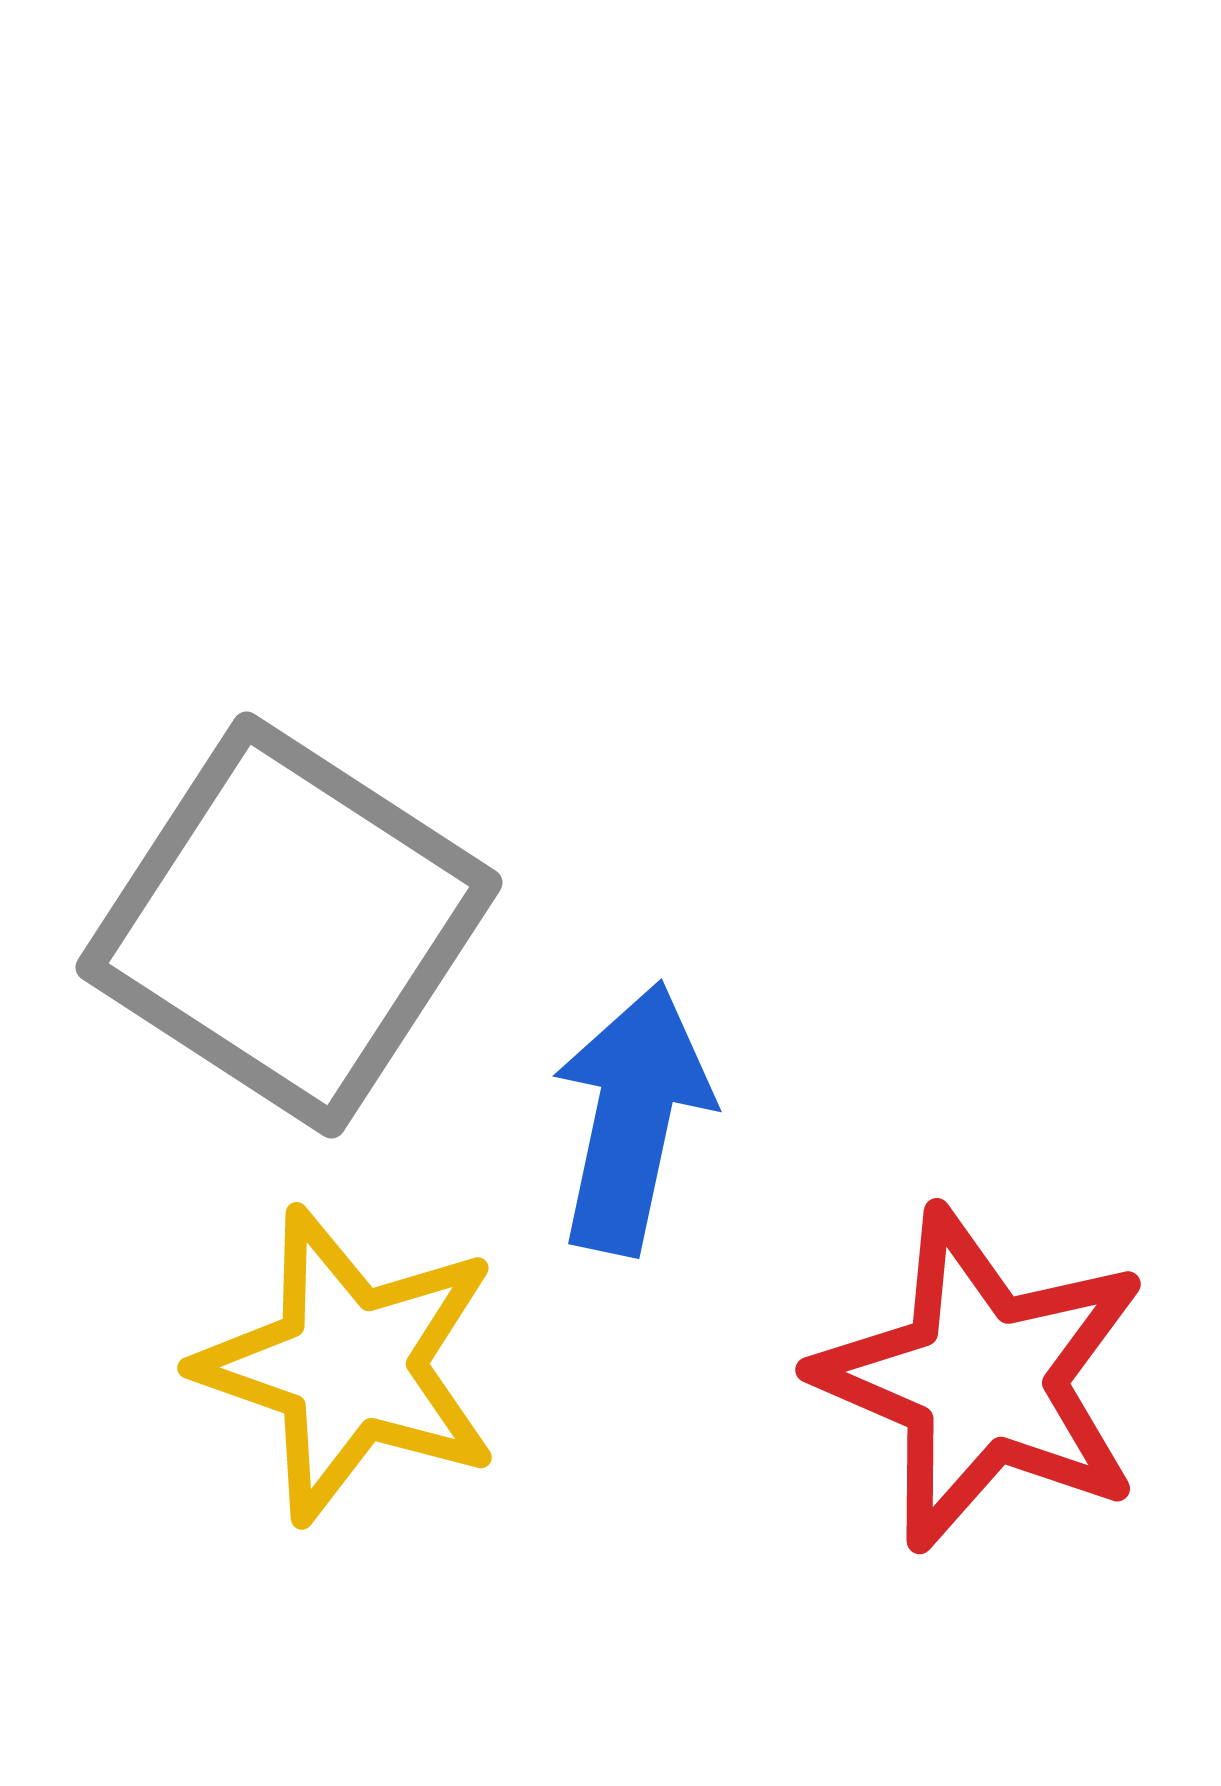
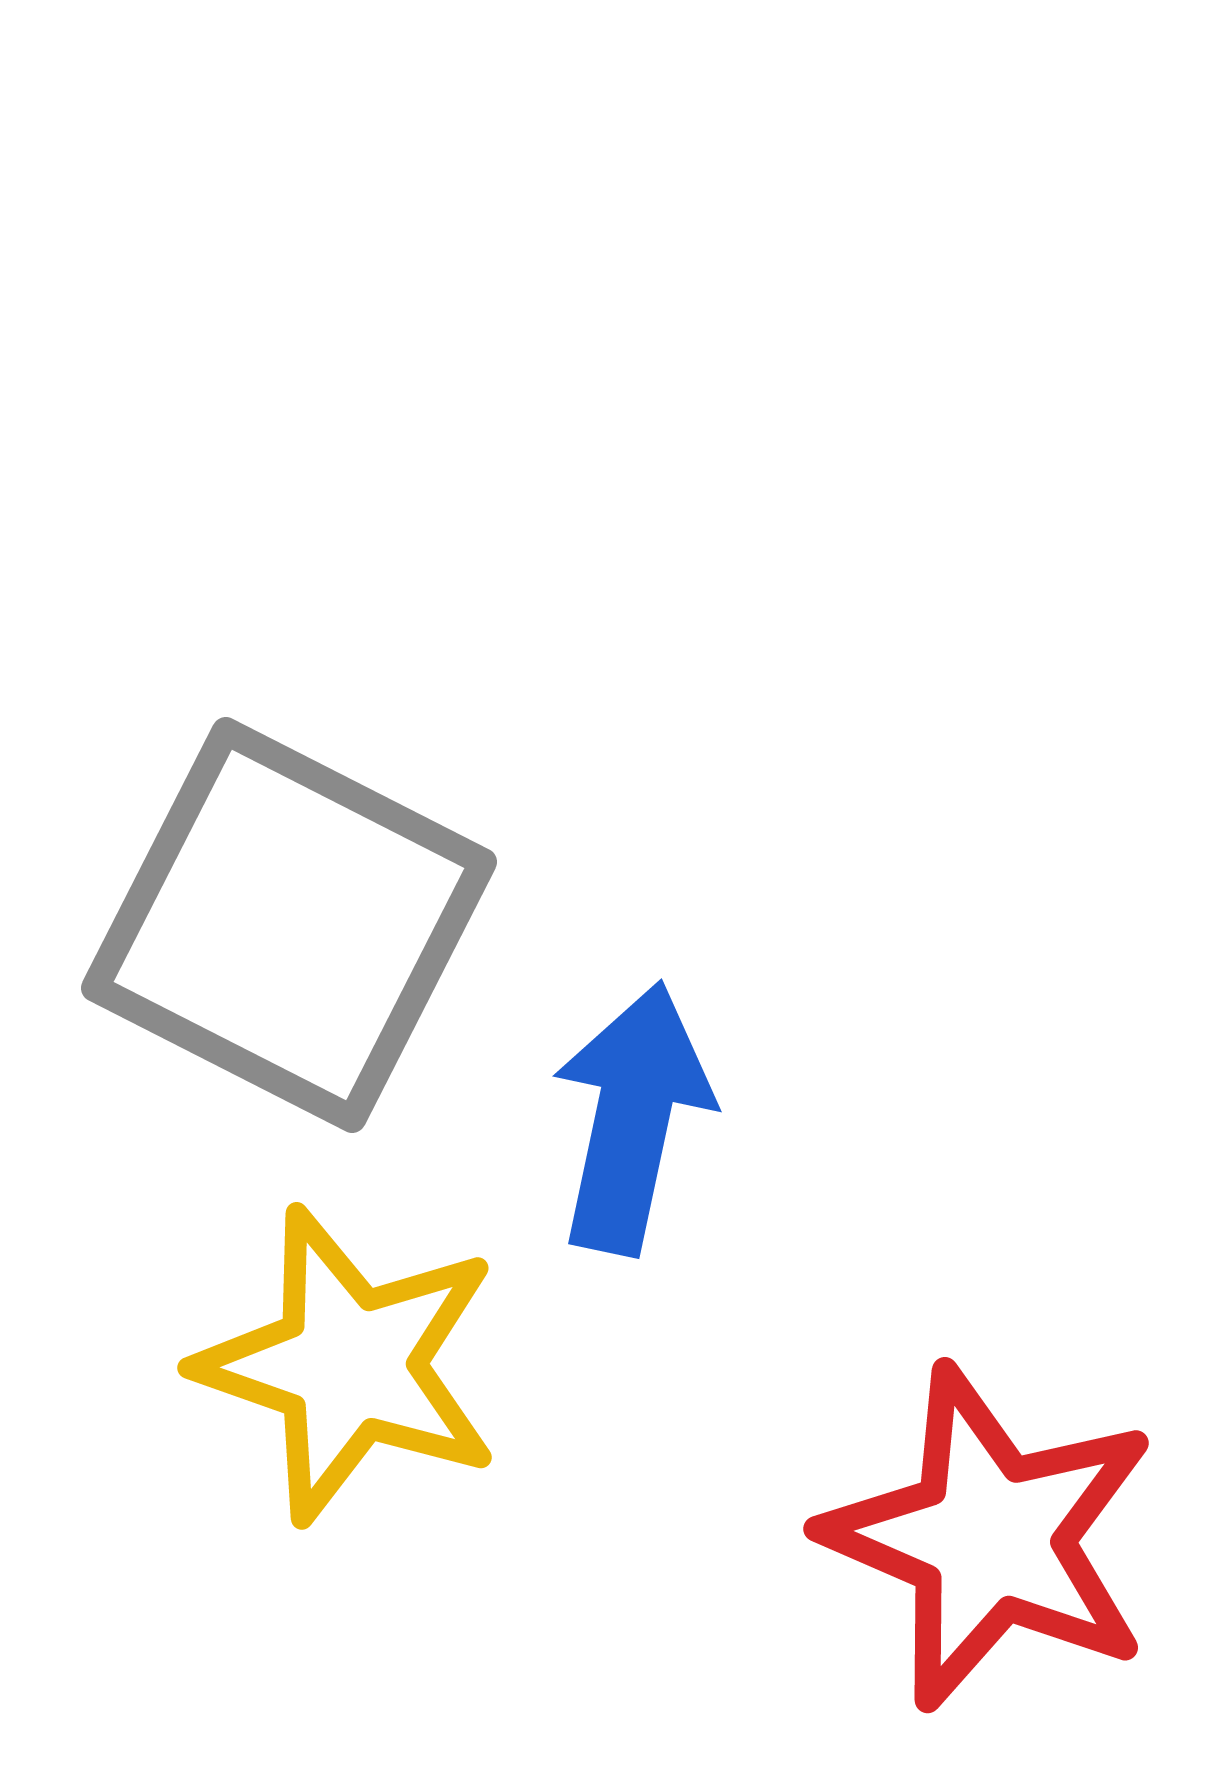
gray square: rotated 6 degrees counterclockwise
red star: moved 8 px right, 159 px down
